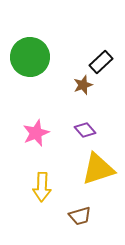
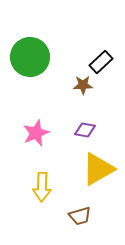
brown star: rotated 18 degrees clockwise
purple diamond: rotated 40 degrees counterclockwise
yellow triangle: rotated 12 degrees counterclockwise
